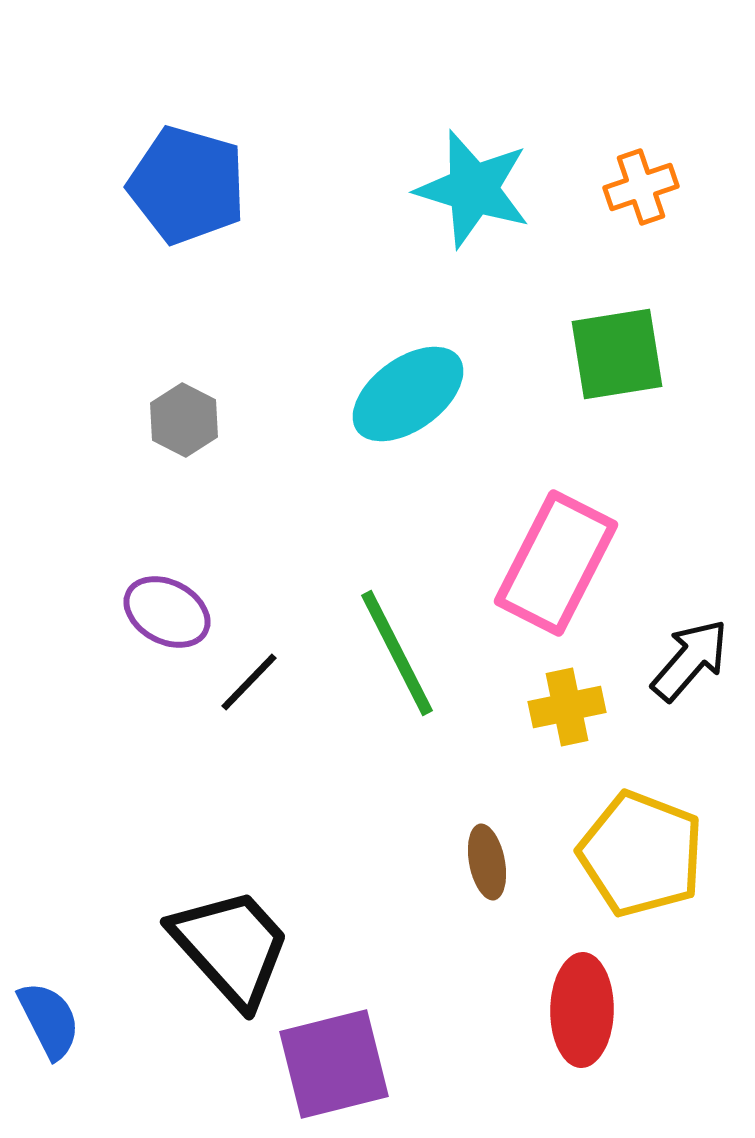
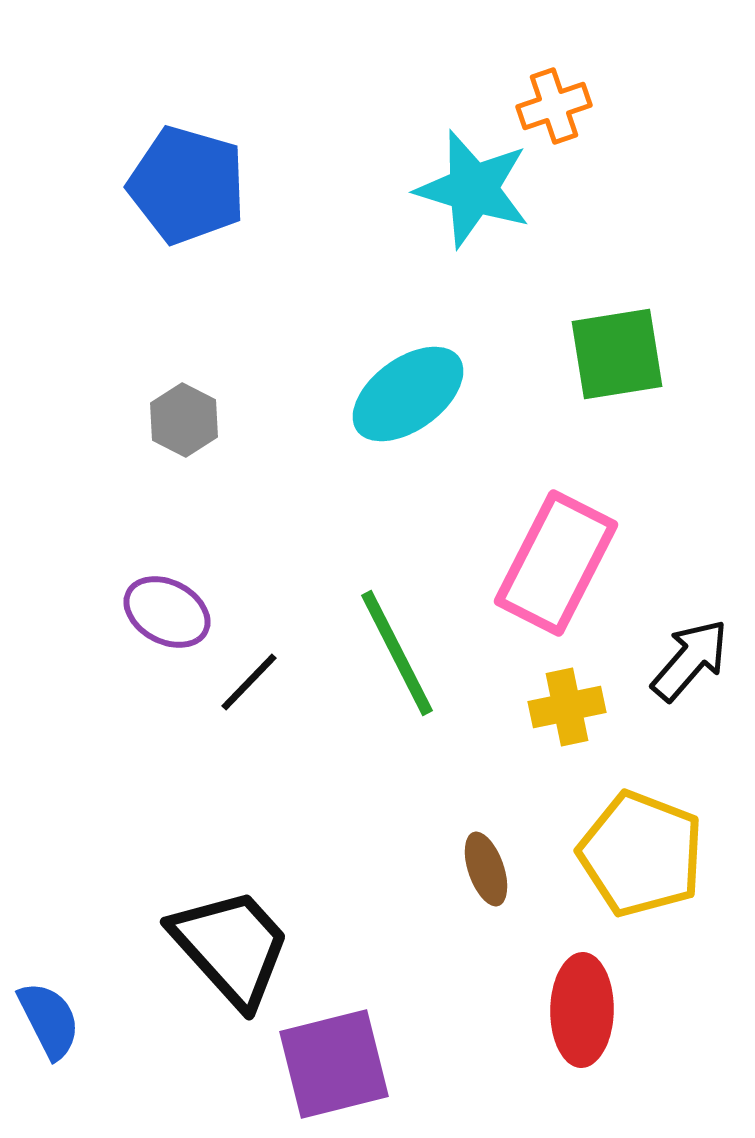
orange cross: moved 87 px left, 81 px up
brown ellipse: moved 1 px left, 7 px down; rotated 8 degrees counterclockwise
